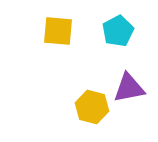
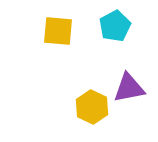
cyan pentagon: moved 3 px left, 5 px up
yellow hexagon: rotated 12 degrees clockwise
